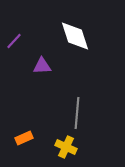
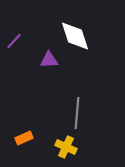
purple triangle: moved 7 px right, 6 px up
